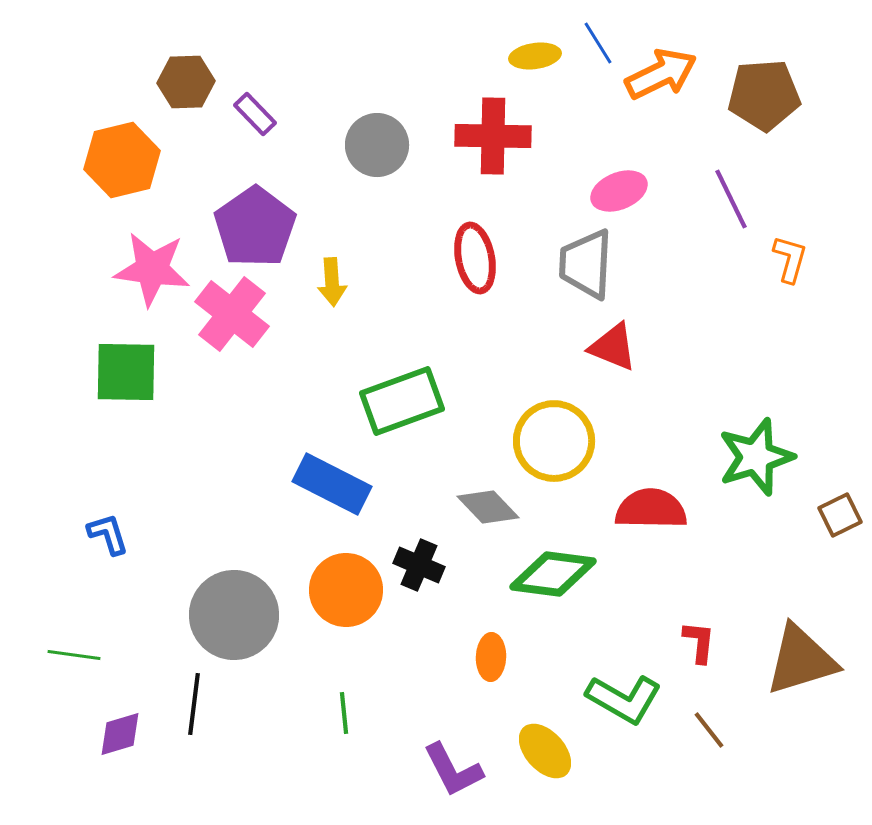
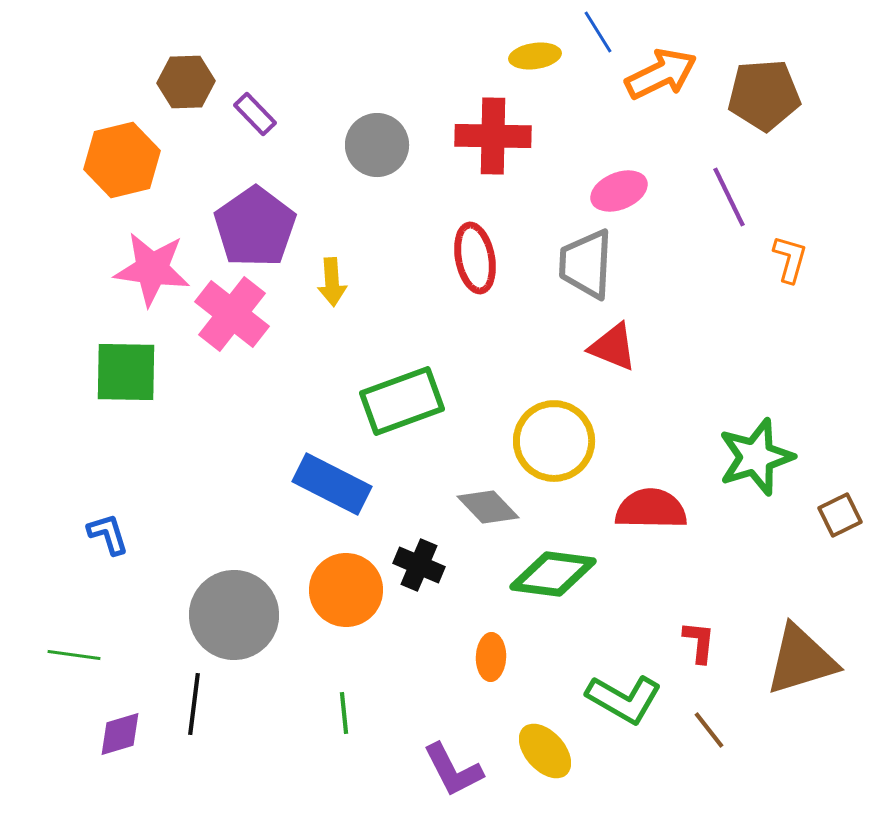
blue line at (598, 43): moved 11 px up
purple line at (731, 199): moved 2 px left, 2 px up
